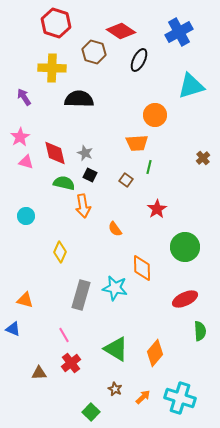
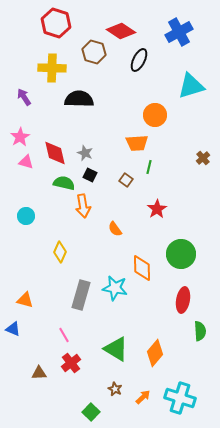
green circle at (185, 247): moved 4 px left, 7 px down
red ellipse at (185, 299): moved 2 px left, 1 px down; rotated 55 degrees counterclockwise
